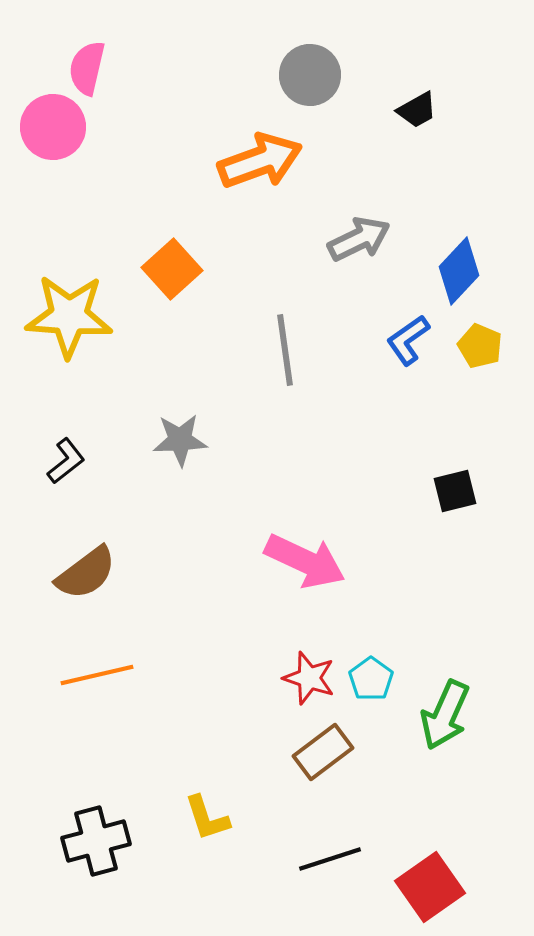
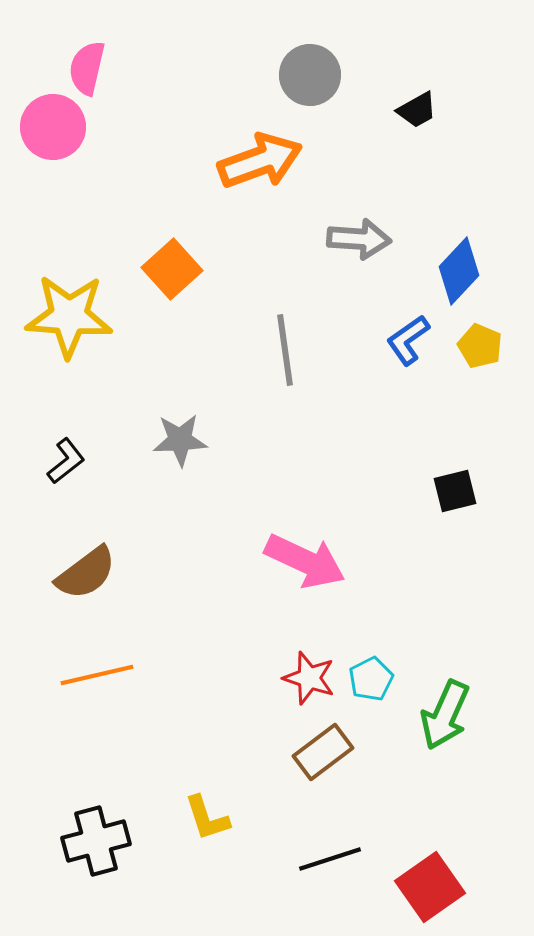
gray arrow: rotated 30 degrees clockwise
cyan pentagon: rotated 9 degrees clockwise
